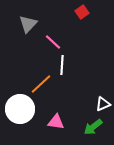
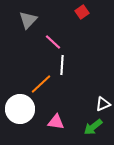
gray triangle: moved 4 px up
